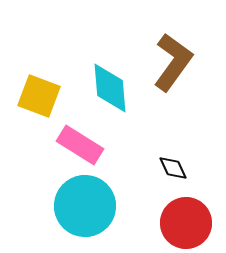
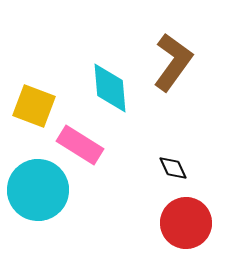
yellow square: moved 5 px left, 10 px down
cyan circle: moved 47 px left, 16 px up
